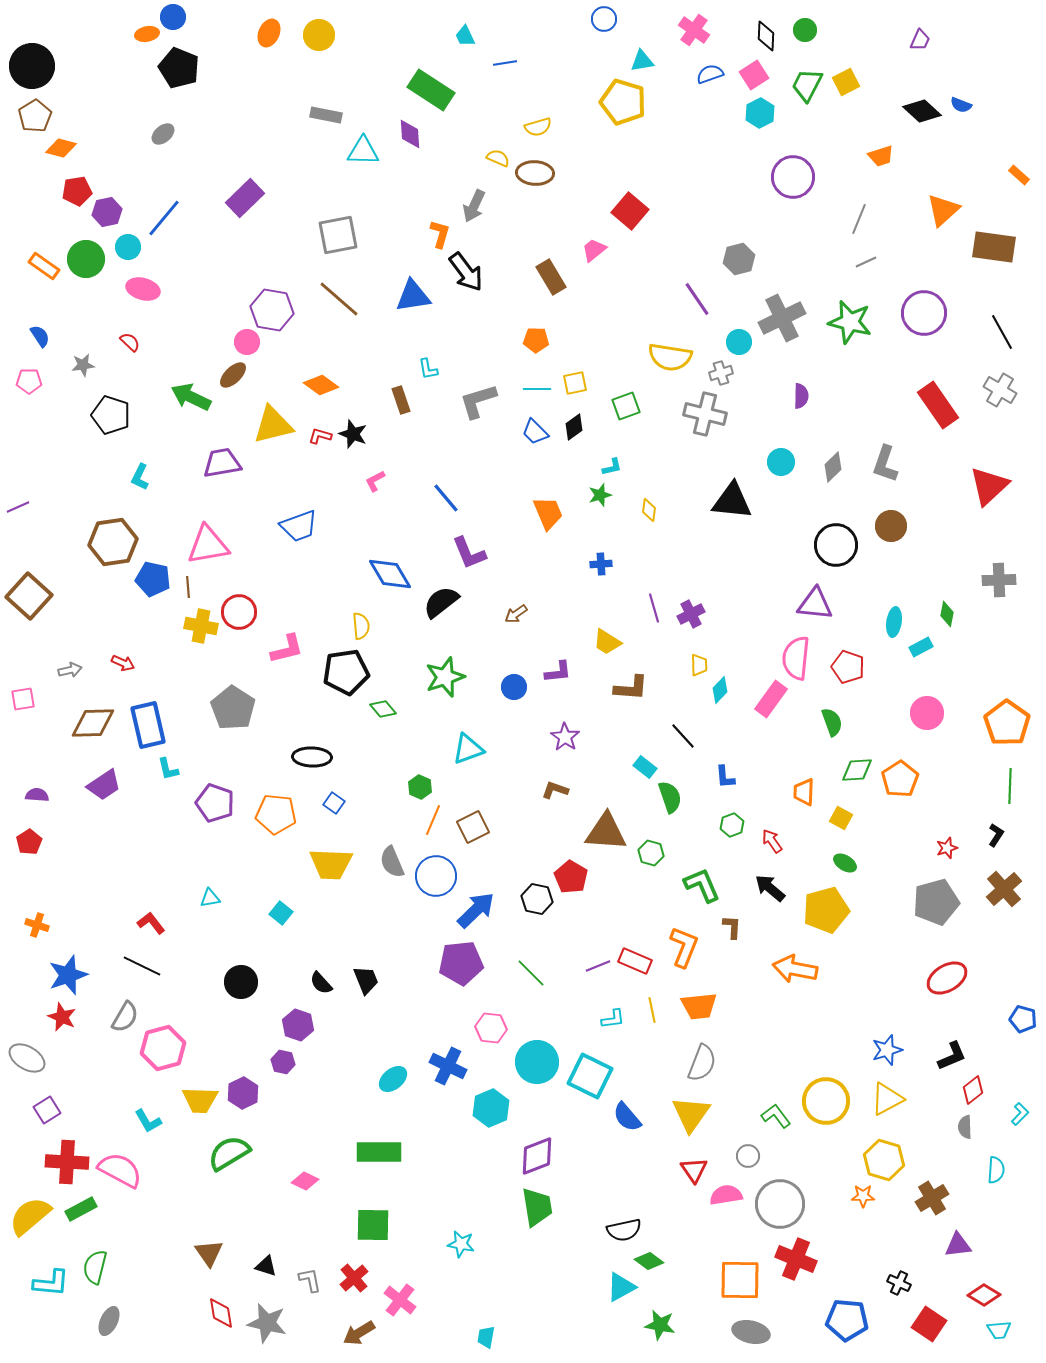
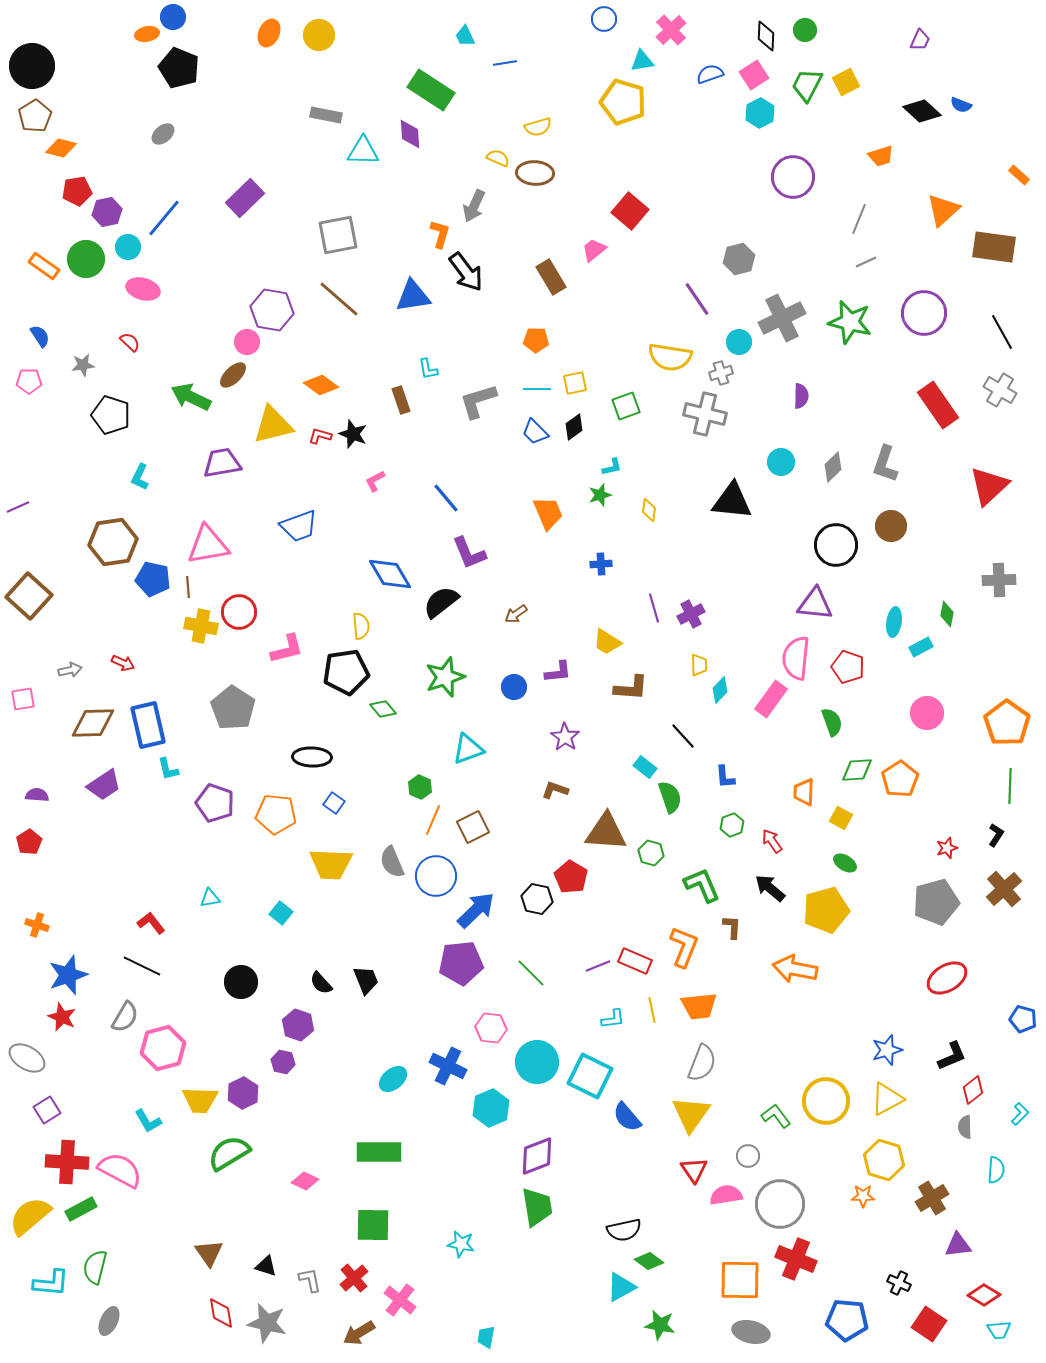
pink cross at (694, 30): moved 23 px left; rotated 12 degrees clockwise
